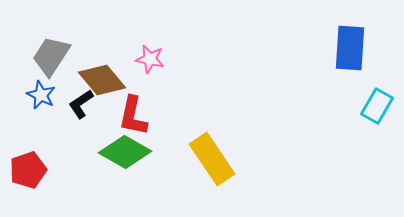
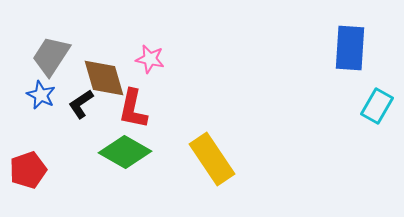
brown diamond: moved 2 px right, 2 px up; rotated 24 degrees clockwise
red L-shape: moved 7 px up
